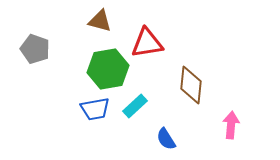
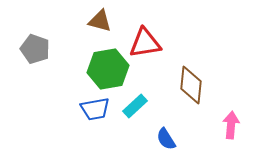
red triangle: moved 2 px left
